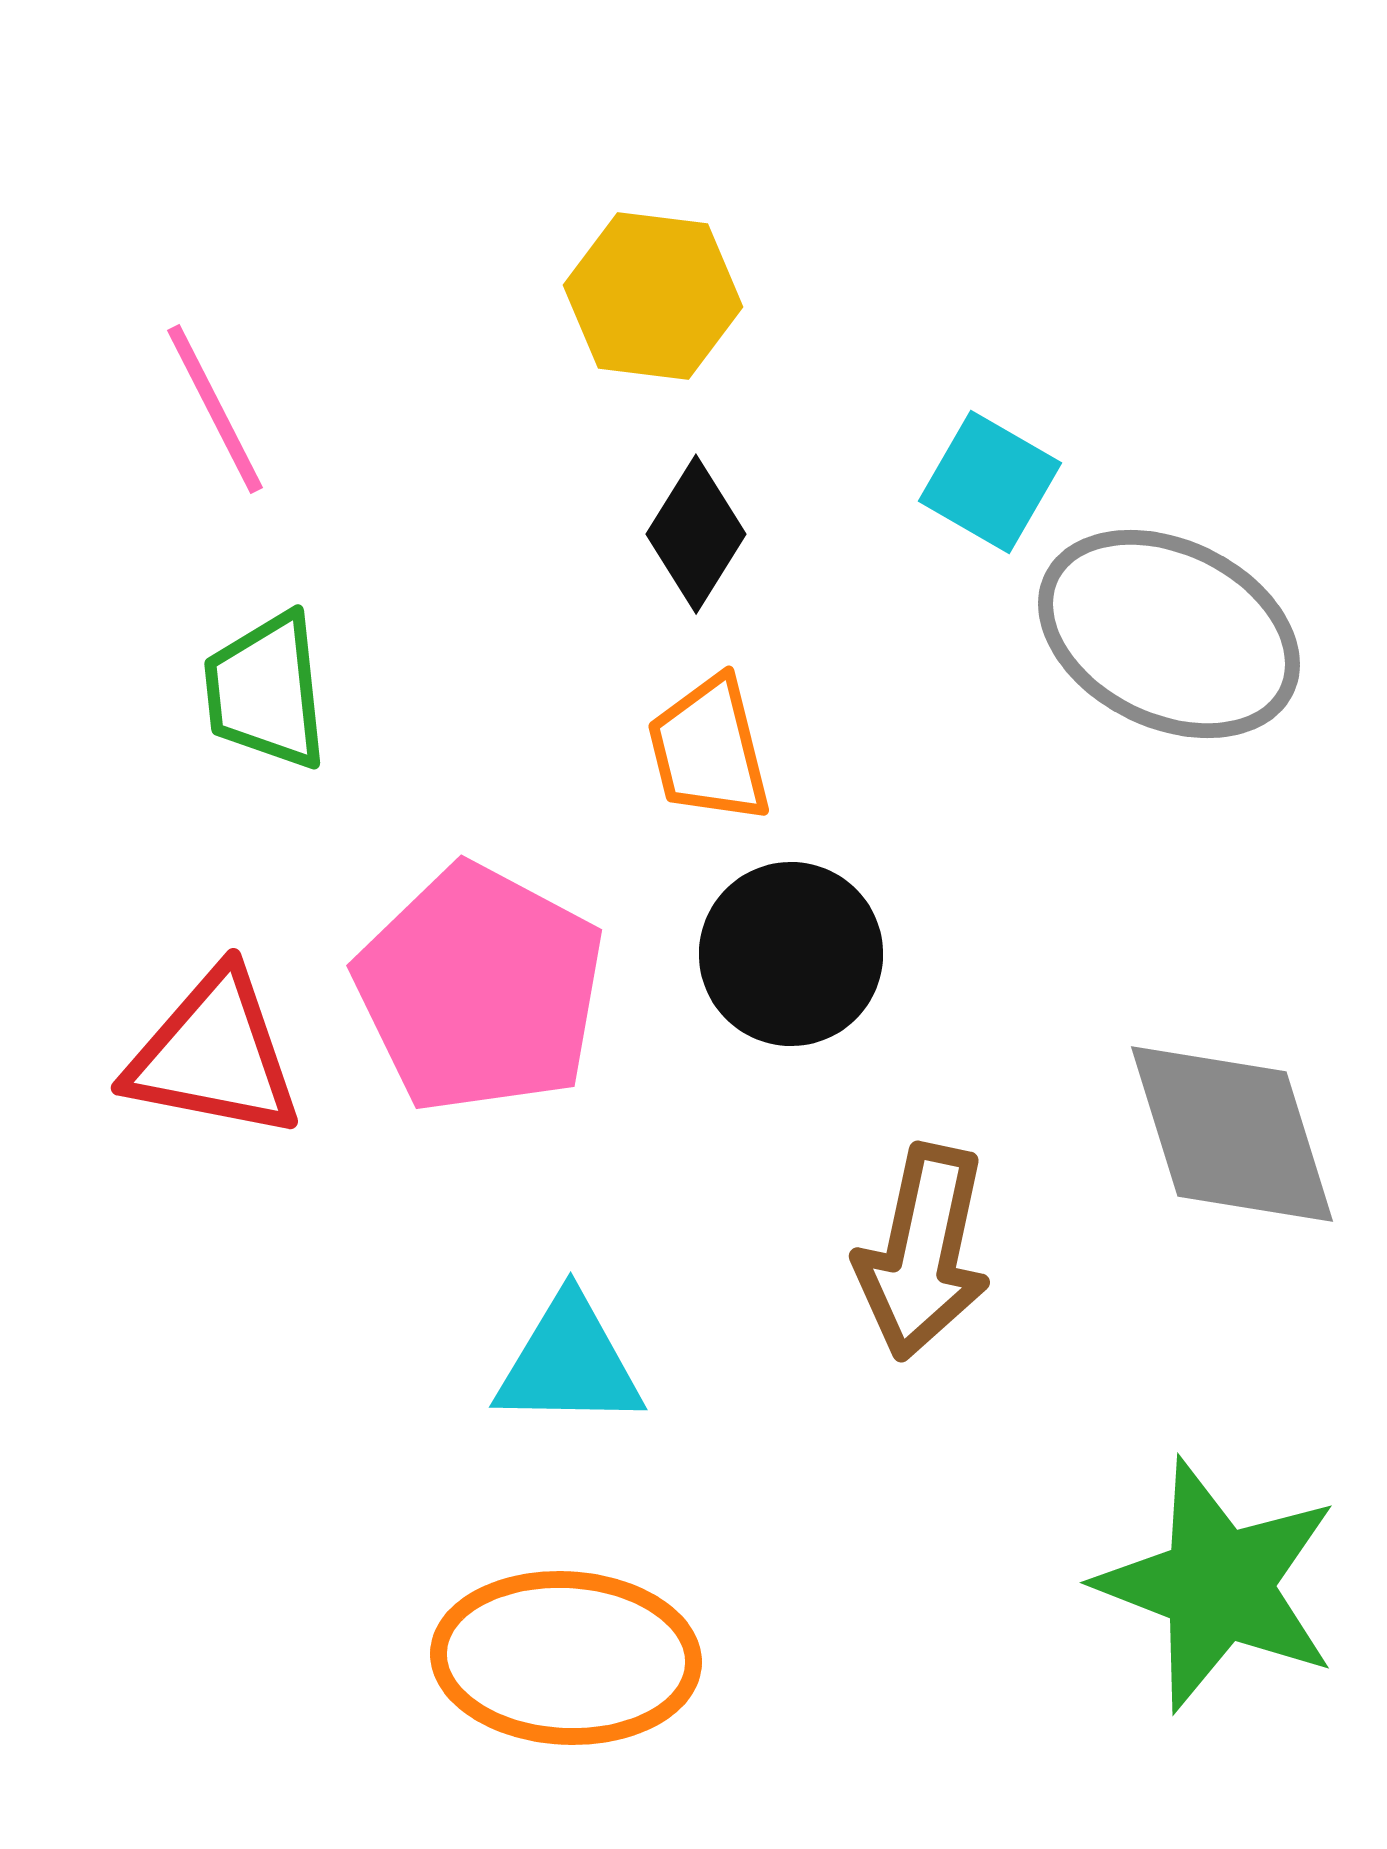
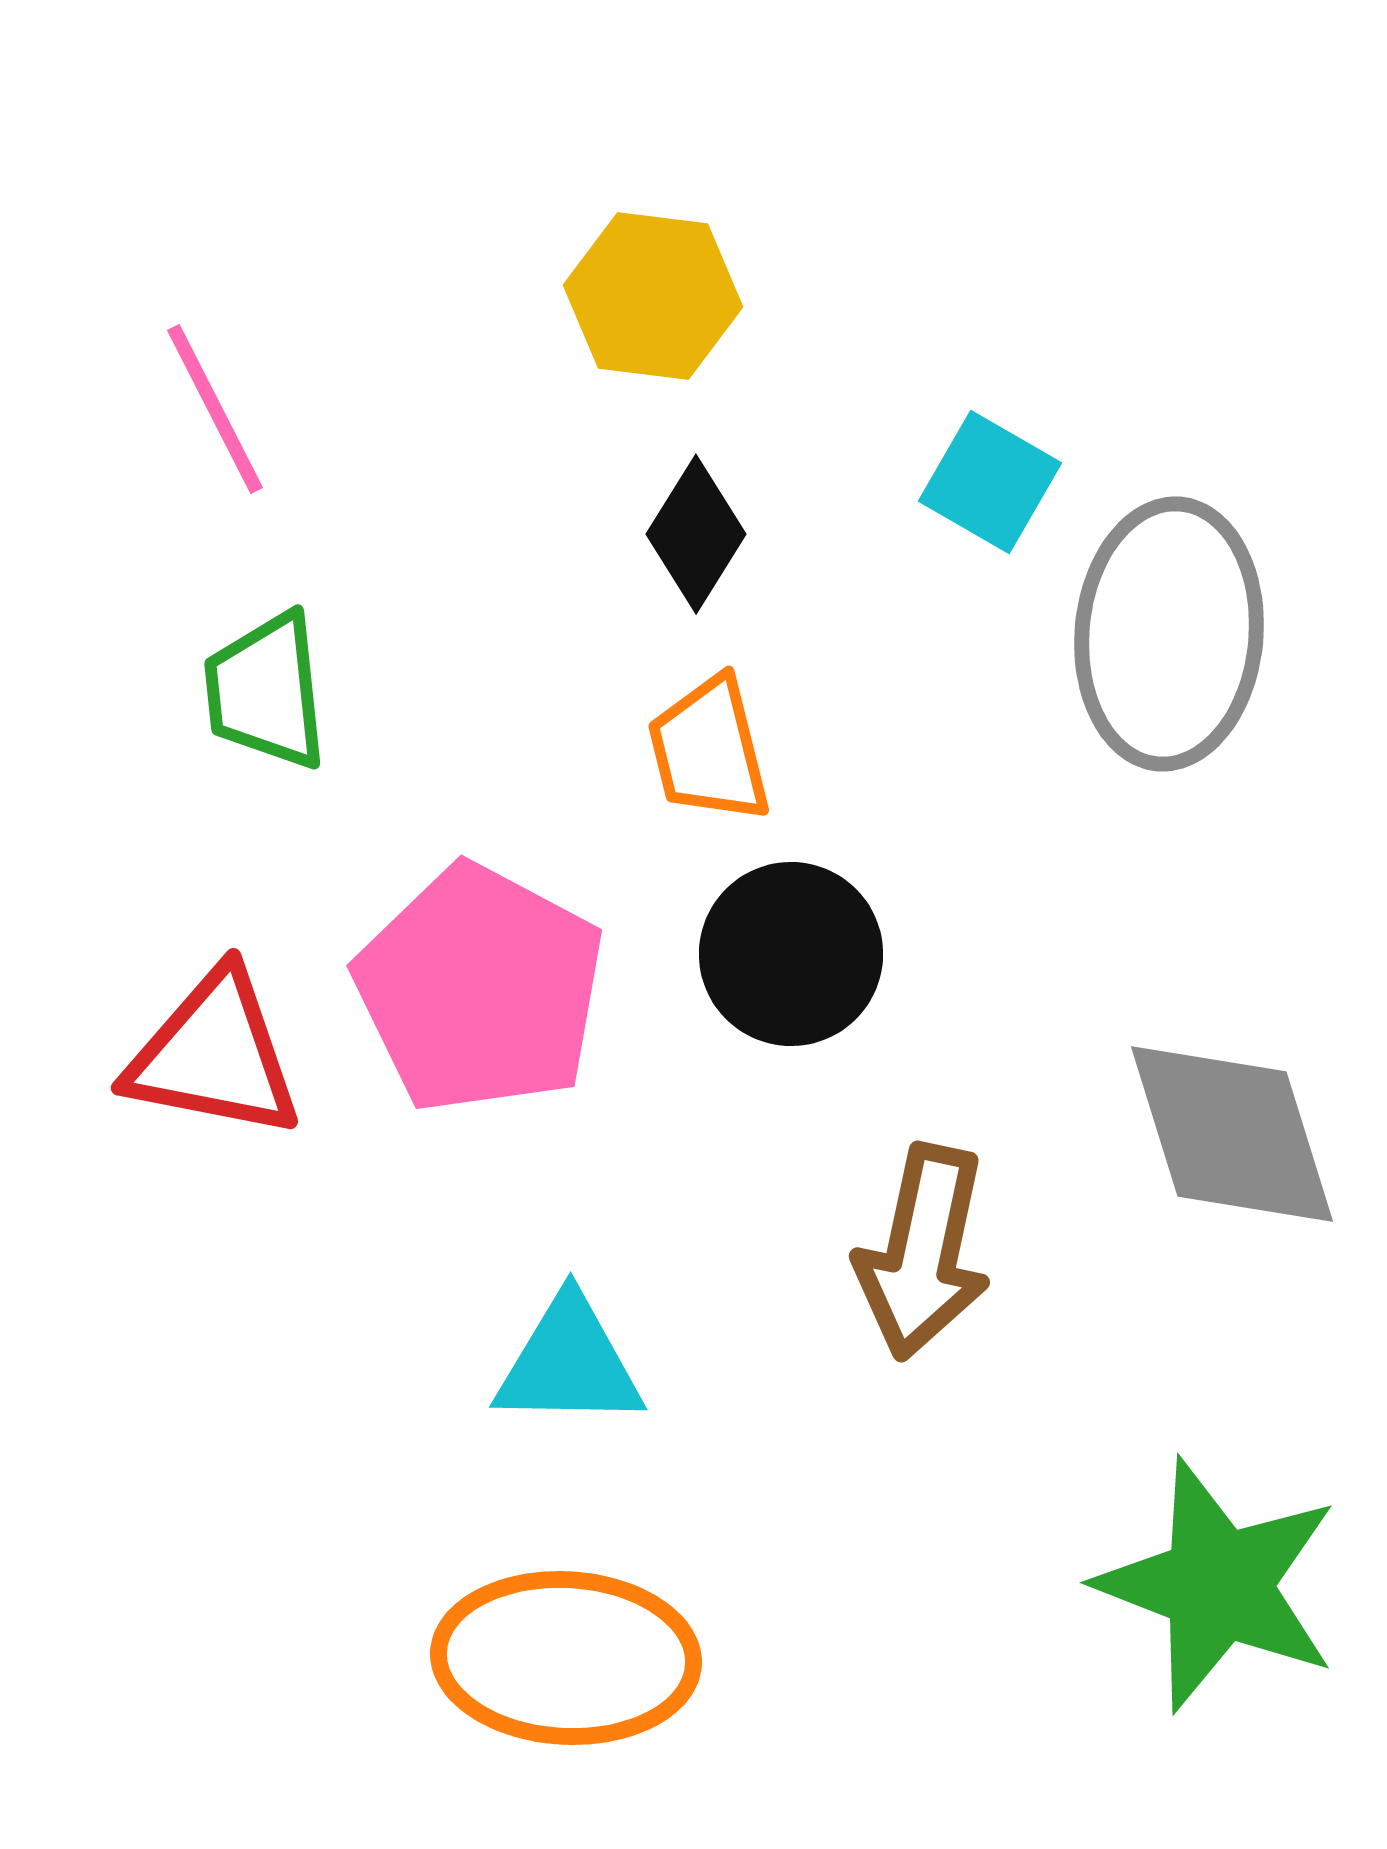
gray ellipse: rotated 69 degrees clockwise
